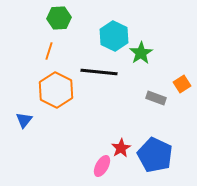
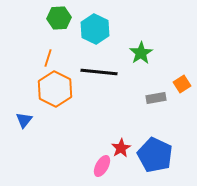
cyan hexagon: moved 19 px left, 7 px up
orange line: moved 1 px left, 7 px down
orange hexagon: moved 1 px left, 1 px up
gray rectangle: rotated 30 degrees counterclockwise
